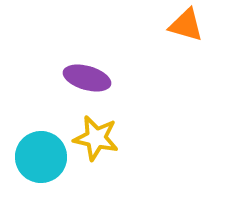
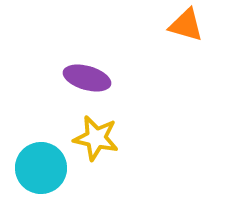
cyan circle: moved 11 px down
